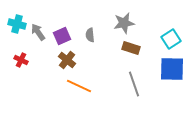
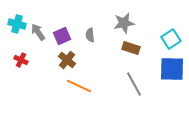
gray line: rotated 10 degrees counterclockwise
